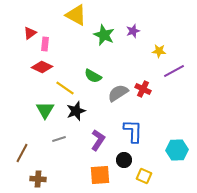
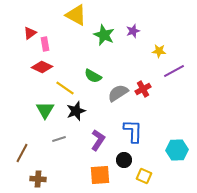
pink rectangle: rotated 16 degrees counterclockwise
red cross: rotated 35 degrees clockwise
